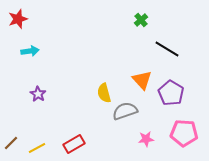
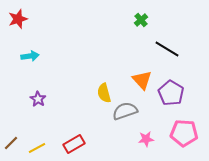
cyan arrow: moved 5 px down
purple star: moved 5 px down
